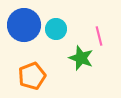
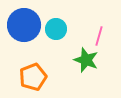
pink line: rotated 30 degrees clockwise
green star: moved 5 px right, 2 px down
orange pentagon: moved 1 px right, 1 px down
